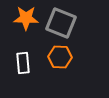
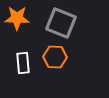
orange star: moved 9 px left
orange hexagon: moved 5 px left
